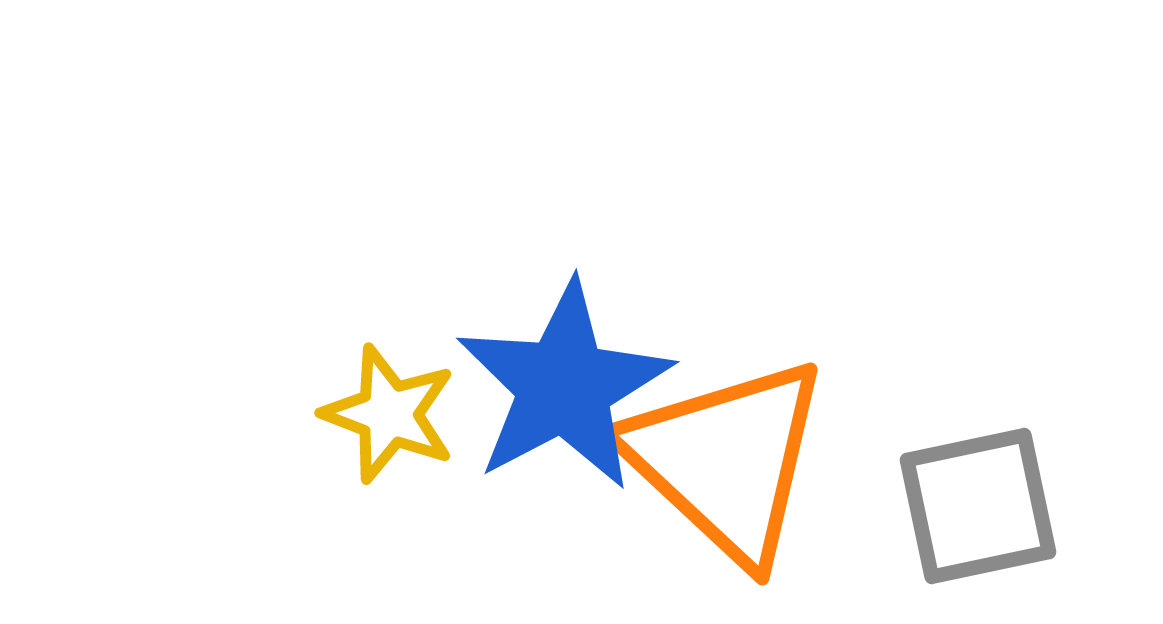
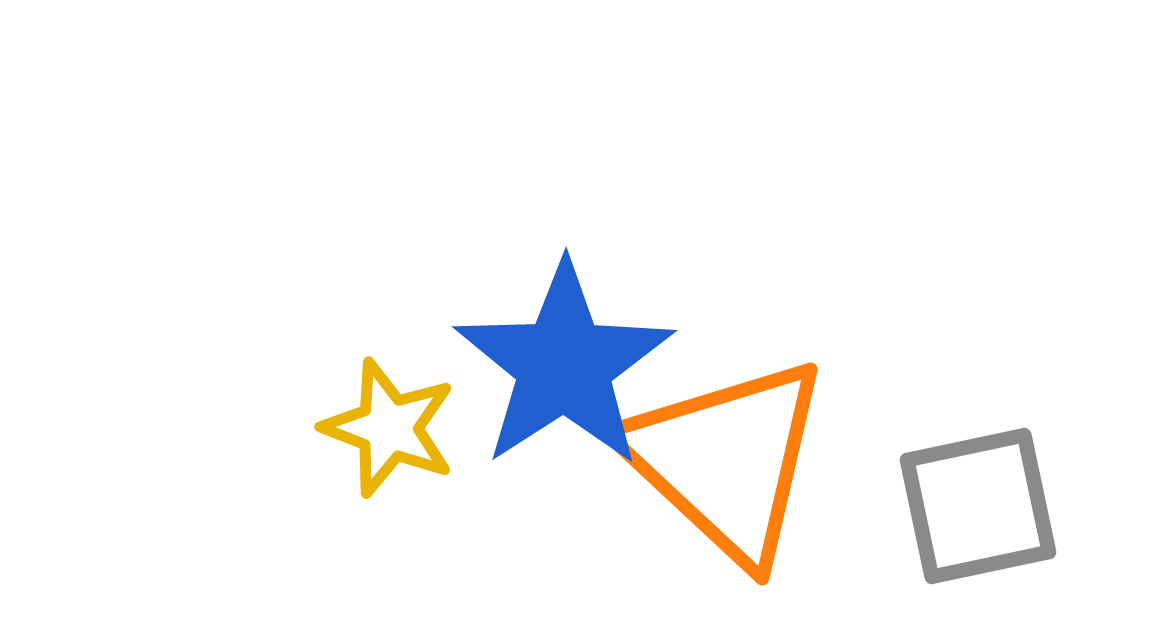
blue star: moved 21 px up; rotated 5 degrees counterclockwise
yellow star: moved 14 px down
